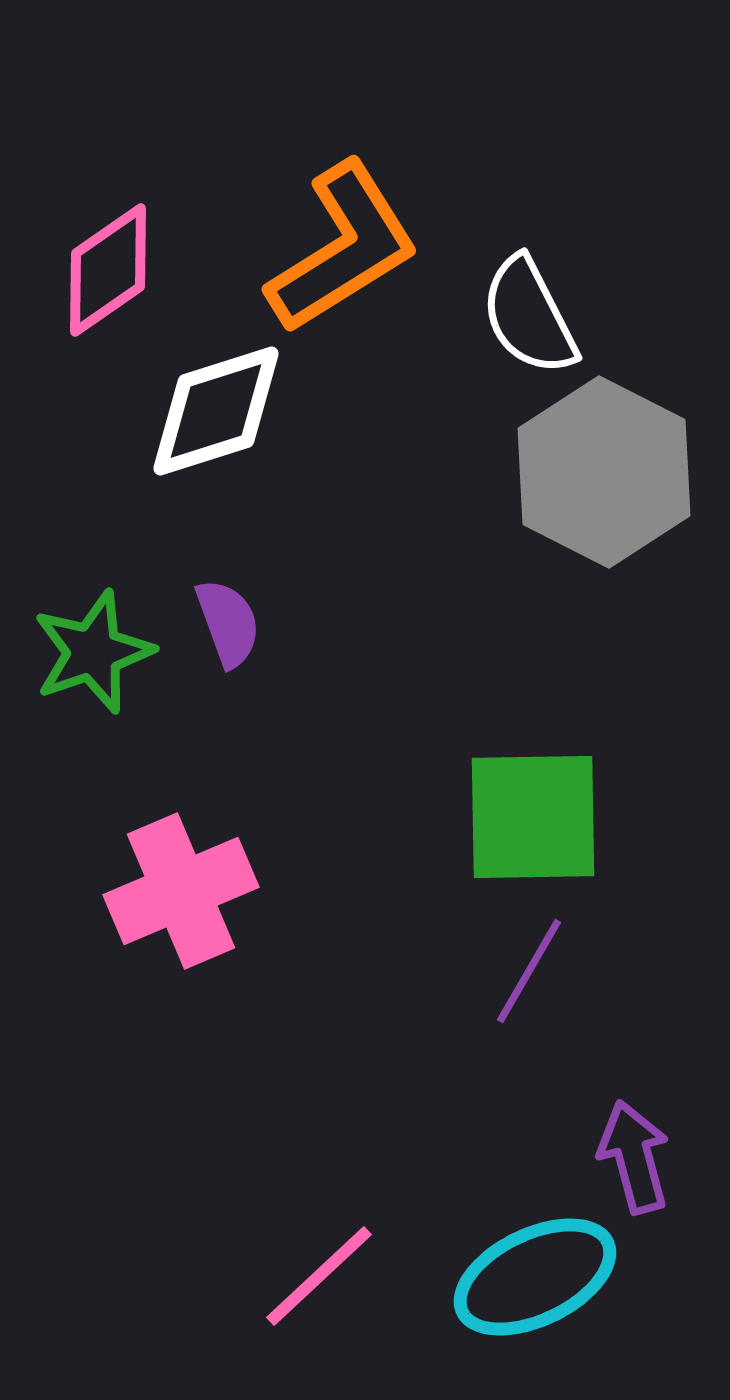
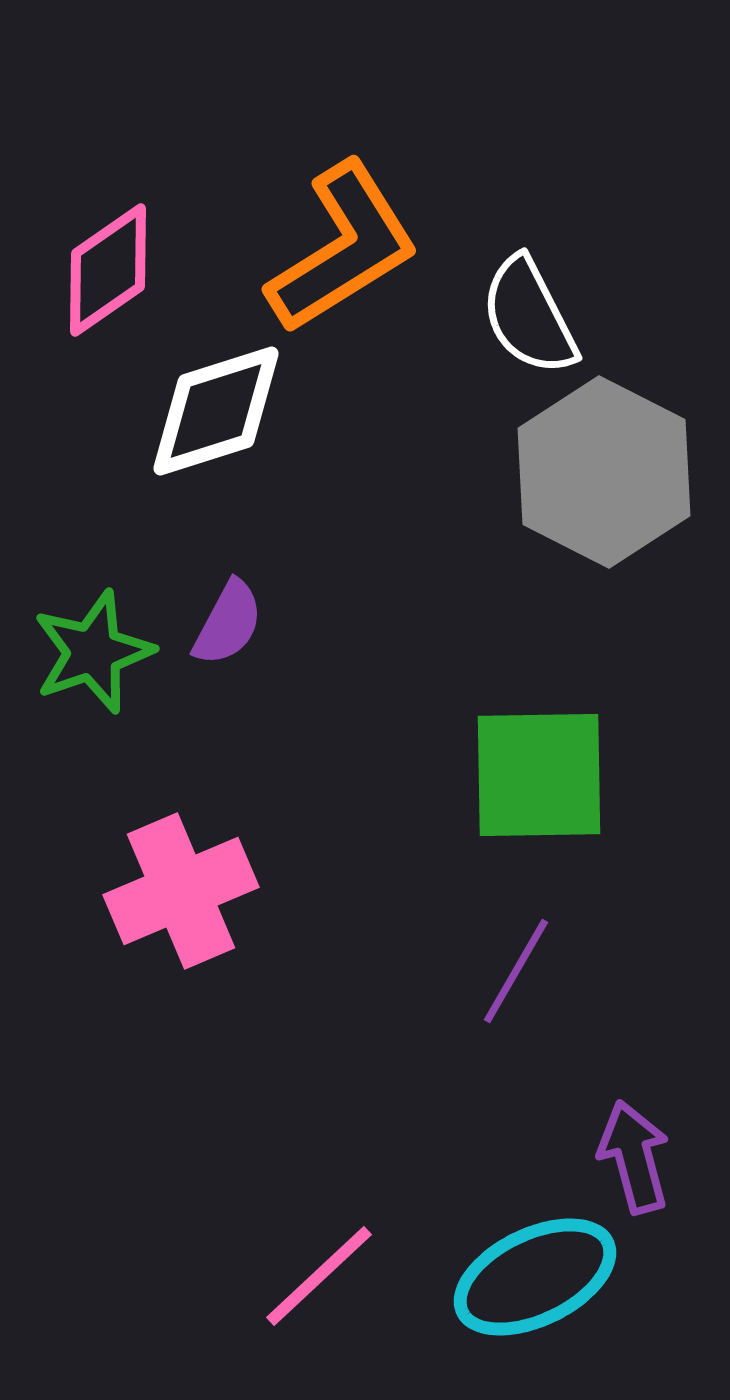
purple semicircle: rotated 48 degrees clockwise
green square: moved 6 px right, 42 px up
purple line: moved 13 px left
